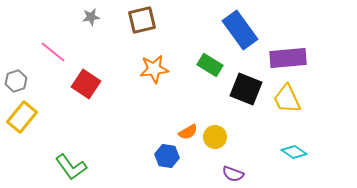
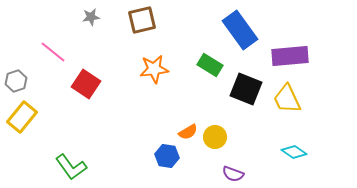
purple rectangle: moved 2 px right, 2 px up
